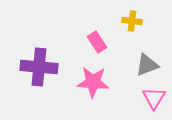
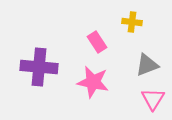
yellow cross: moved 1 px down
pink star: rotated 8 degrees clockwise
pink triangle: moved 1 px left, 1 px down
